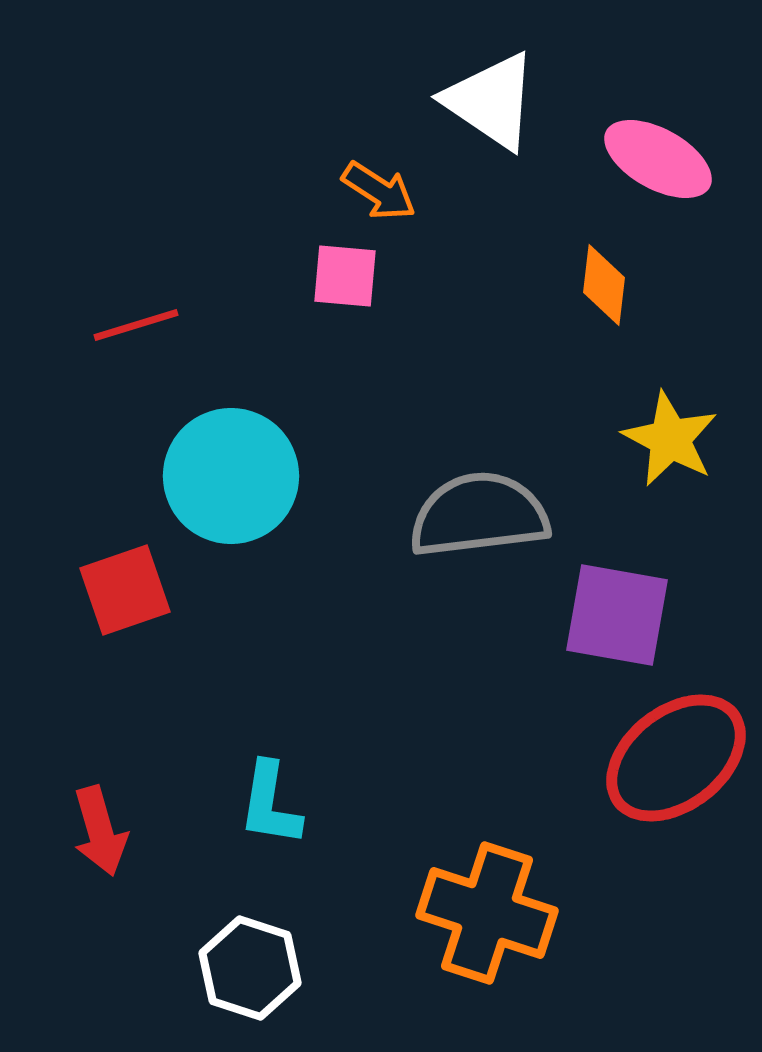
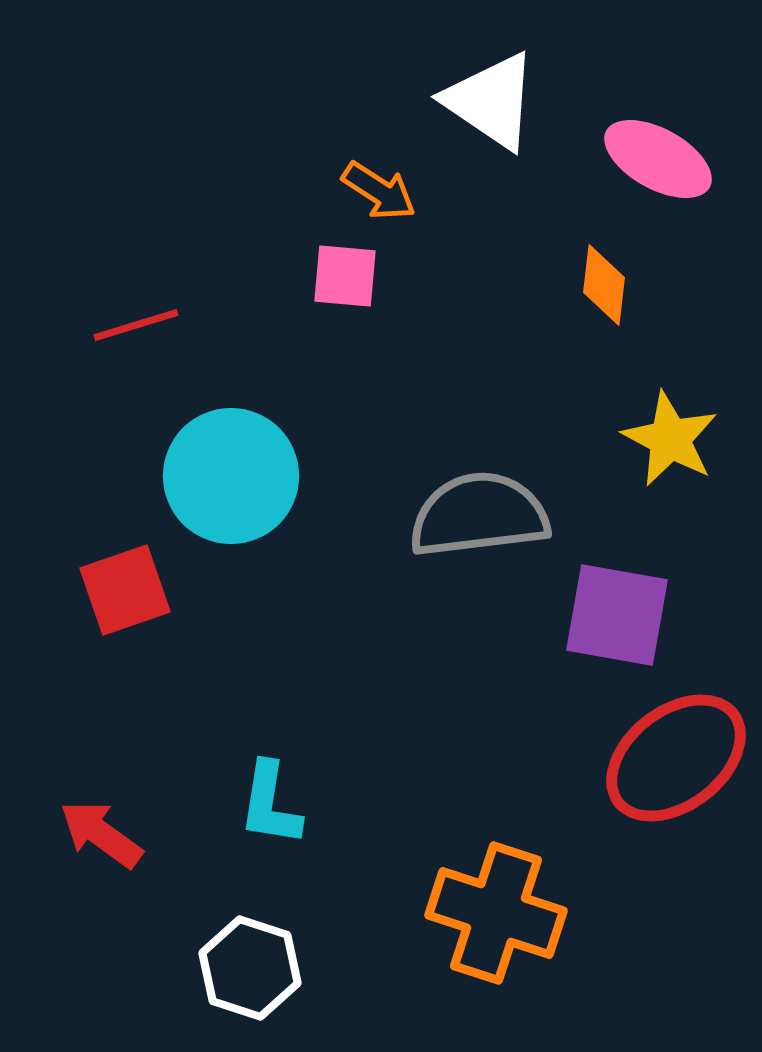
red arrow: moved 1 px right, 3 px down; rotated 142 degrees clockwise
orange cross: moved 9 px right
